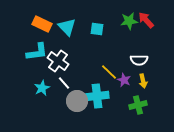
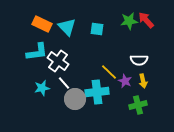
purple star: moved 1 px right, 1 px down
cyan star: rotated 14 degrees clockwise
cyan cross: moved 4 px up
gray circle: moved 2 px left, 2 px up
